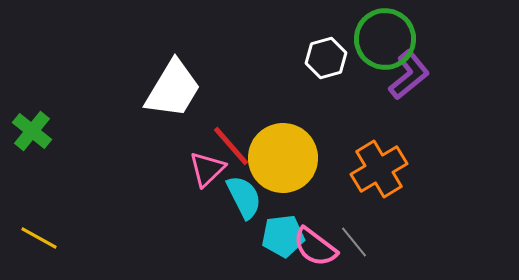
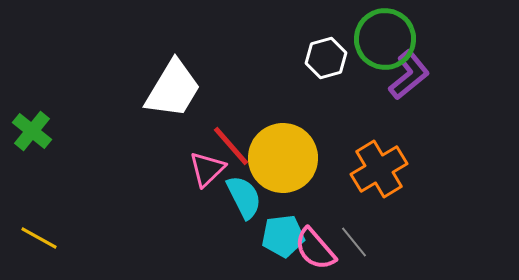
pink semicircle: moved 2 px down; rotated 12 degrees clockwise
